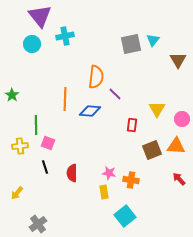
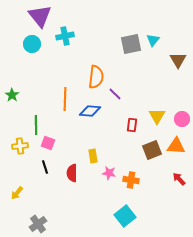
yellow triangle: moved 7 px down
yellow rectangle: moved 11 px left, 36 px up
